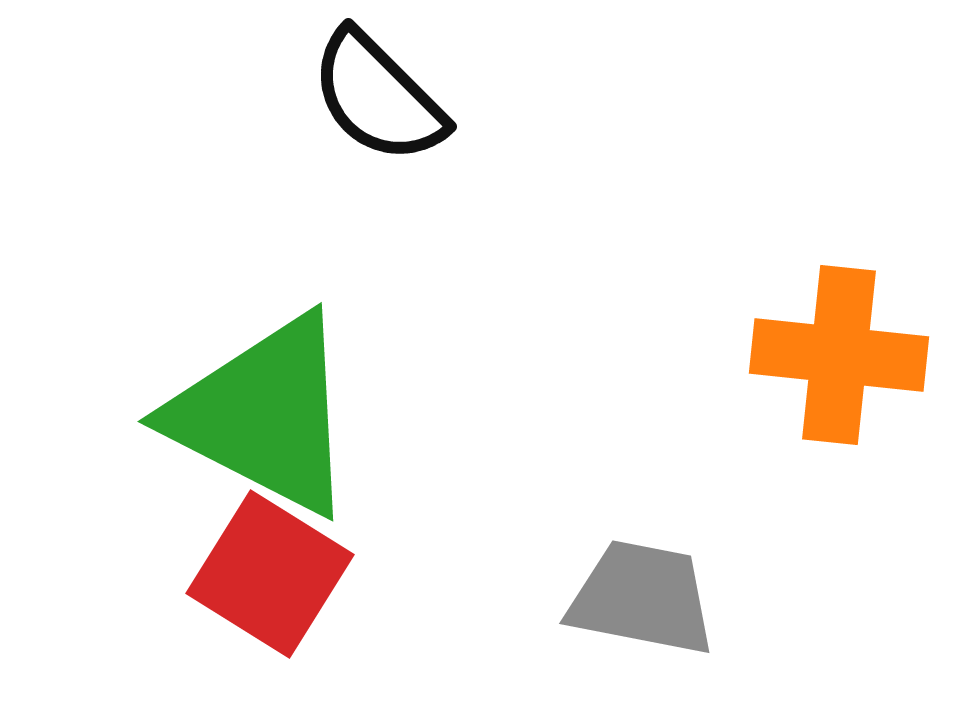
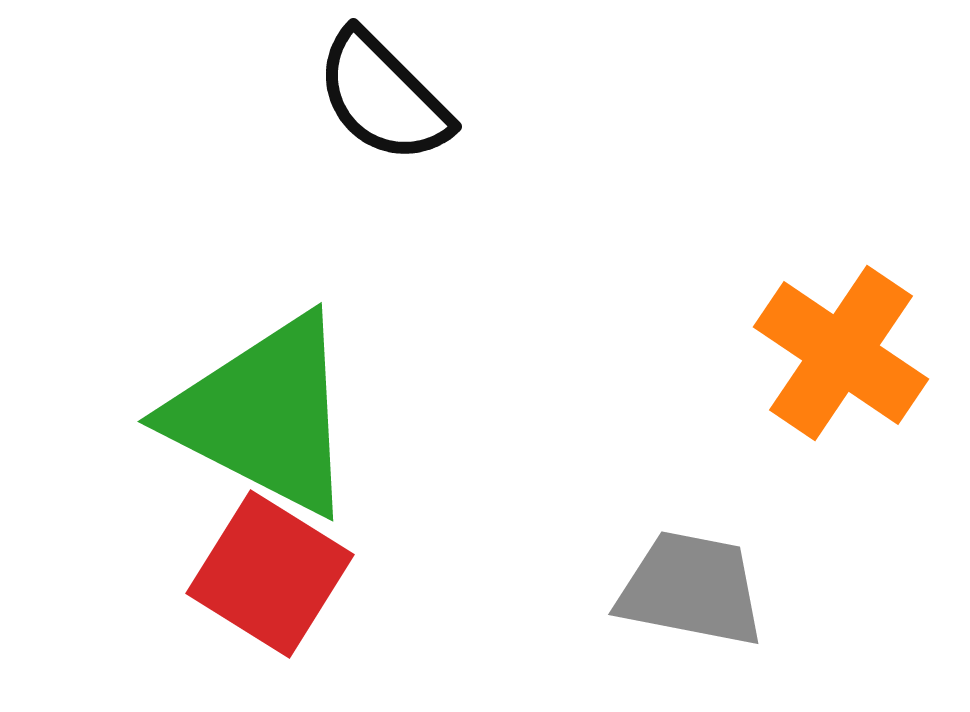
black semicircle: moved 5 px right
orange cross: moved 2 px right, 2 px up; rotated 28 degrees clockwise
gray trapezoid: moved 49 px right, 9 px up
